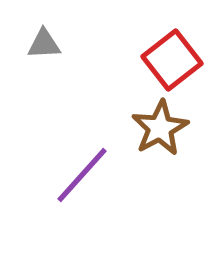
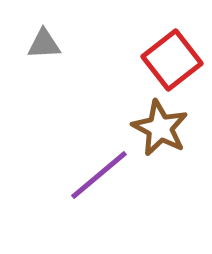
brown star: rotated 16 degrees counterclockwise
purple line: moved 17 px right; rotated 8 degrees clockwise
